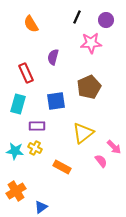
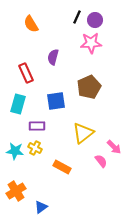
purple circle: moved 11 px left
